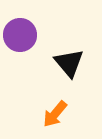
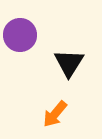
black triangle: rotated 12 degrees clockwise
